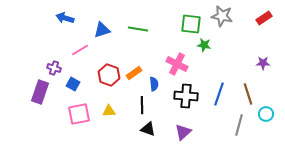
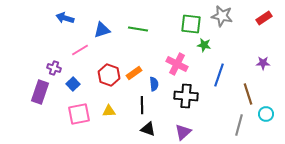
blue square: rotated 16 degrees clockwise
blue line: moved 19 px up
